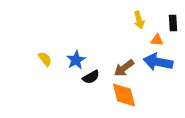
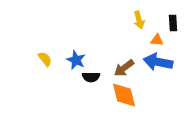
blue star: rotated 18 degrees counterclockwise
black semicircle: rotated 30 degrees clockwise
